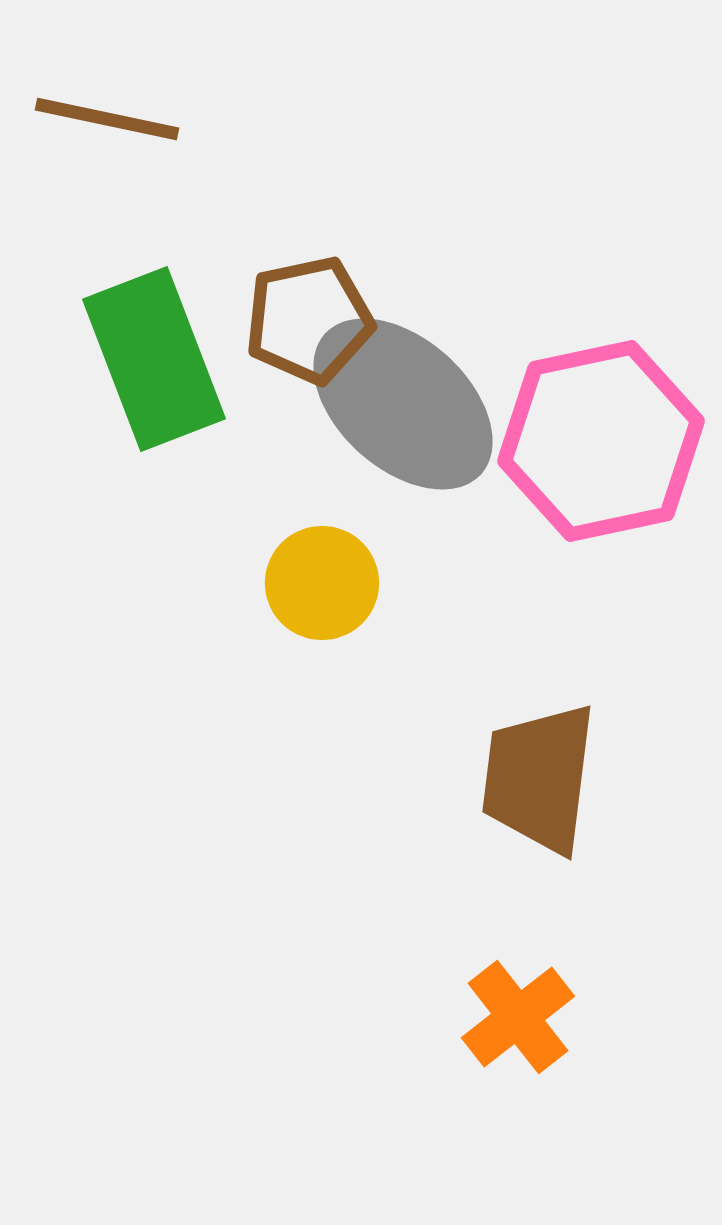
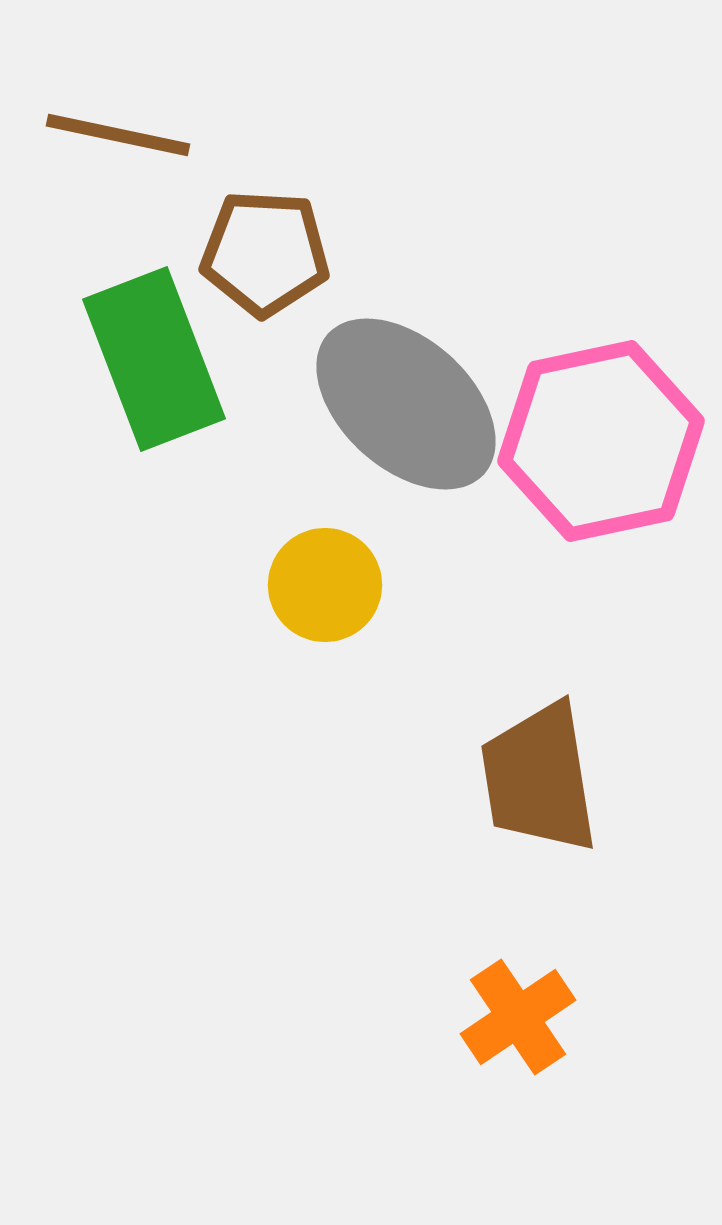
brown line: moved 11 px right, 16 px down
brown pentagon: moved 44 px left, 67 px up; rotated 15 degrees clockwise
gray ellipse: moved 3 px right
yellow circle: moved 3 px right, 2 px down
brown trapezoid: rotated 16 degrees counterclockwise
orange cross: rotated 4 degrees clockwise
